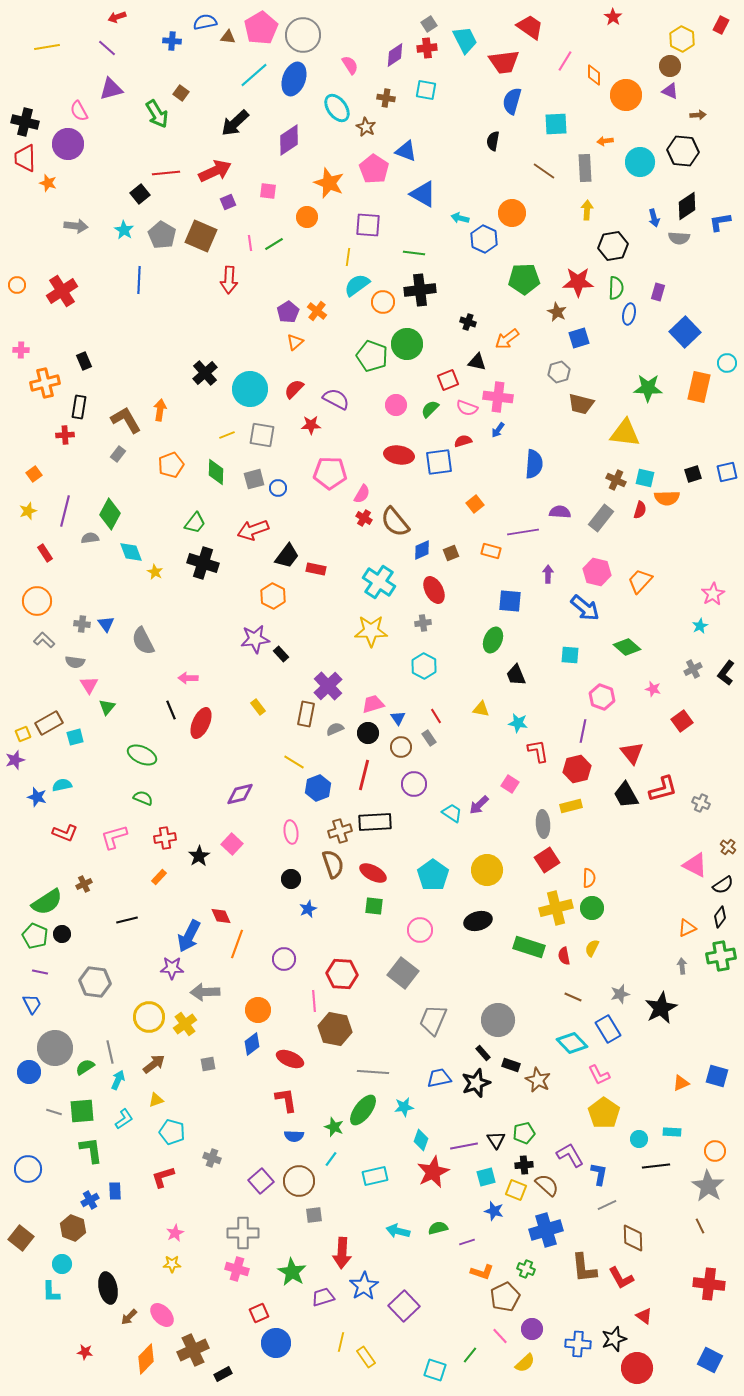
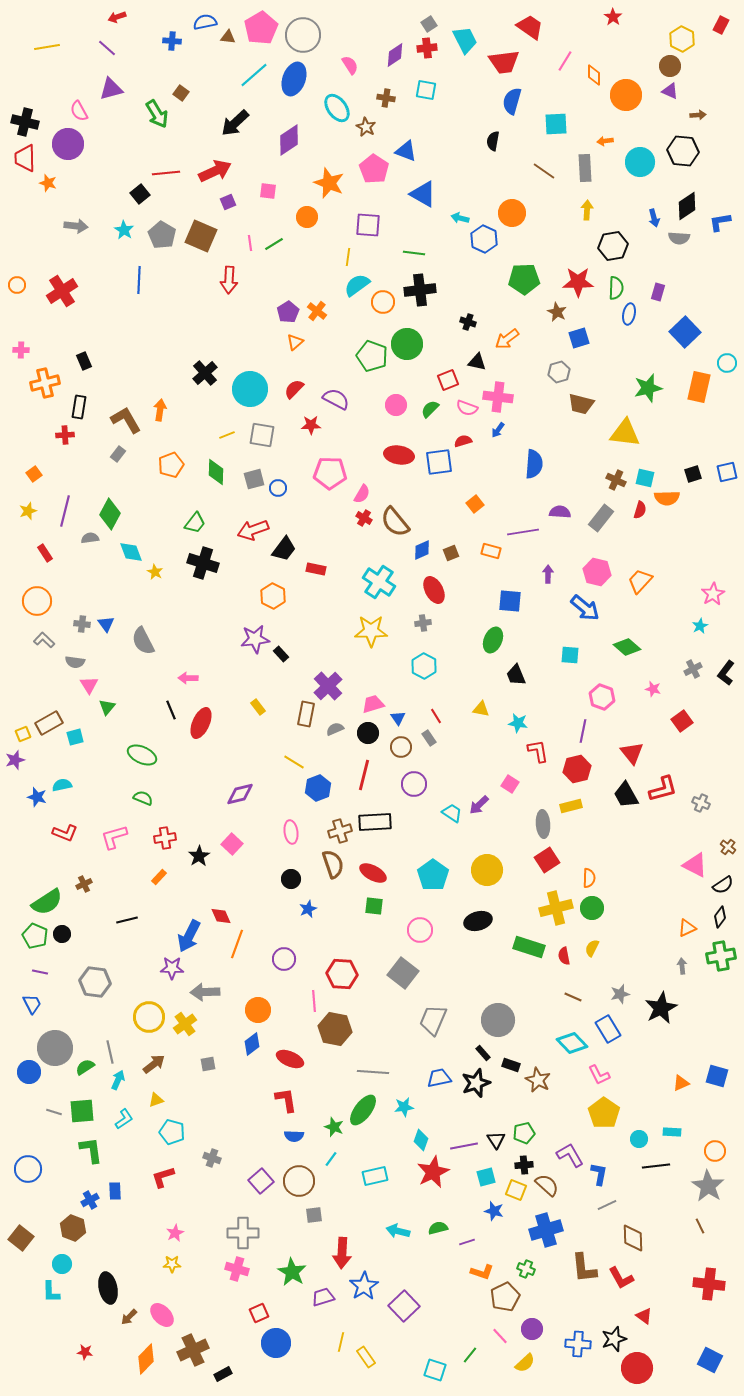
green star at (648, 388): rotated 16 degrees counterclockwise
black trapezoid at (287, 556): moved 3 px left, 7 px up
